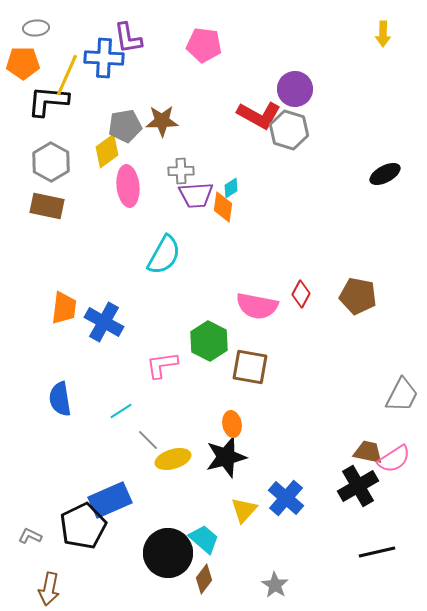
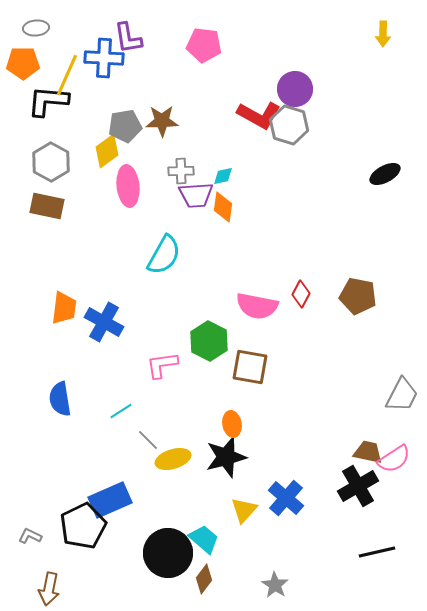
gray hexagon at (289, 130): moved 5 px up
cyan diamond at (231, 188): moved 8 px left, 12 px up; rotated 20 degrees clockwise
